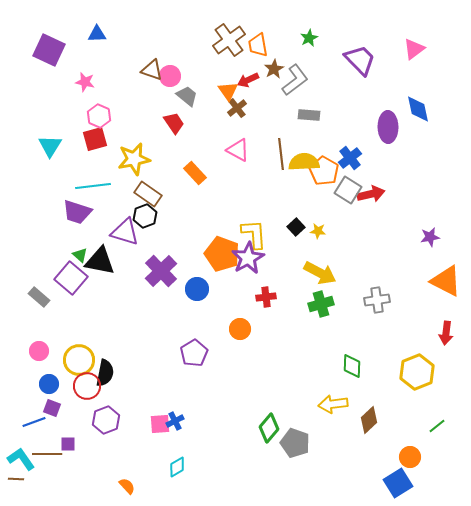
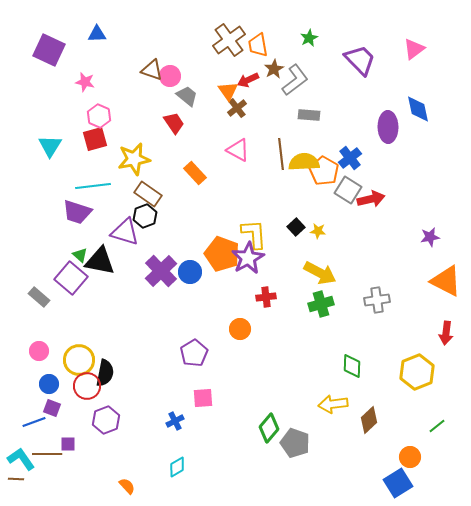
red arrow at (371, 194): moved 5 px down
blue circle at (197, 289): moved 7 px left, 17 px up
pink square at (160, 424): moved 43 px right, 26 px up
